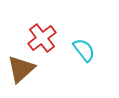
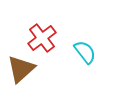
cyan semicircle: moved 1 px right, 2 px down
